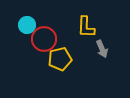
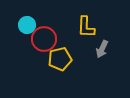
gray arrow: rotated 48 degrees clockwise
